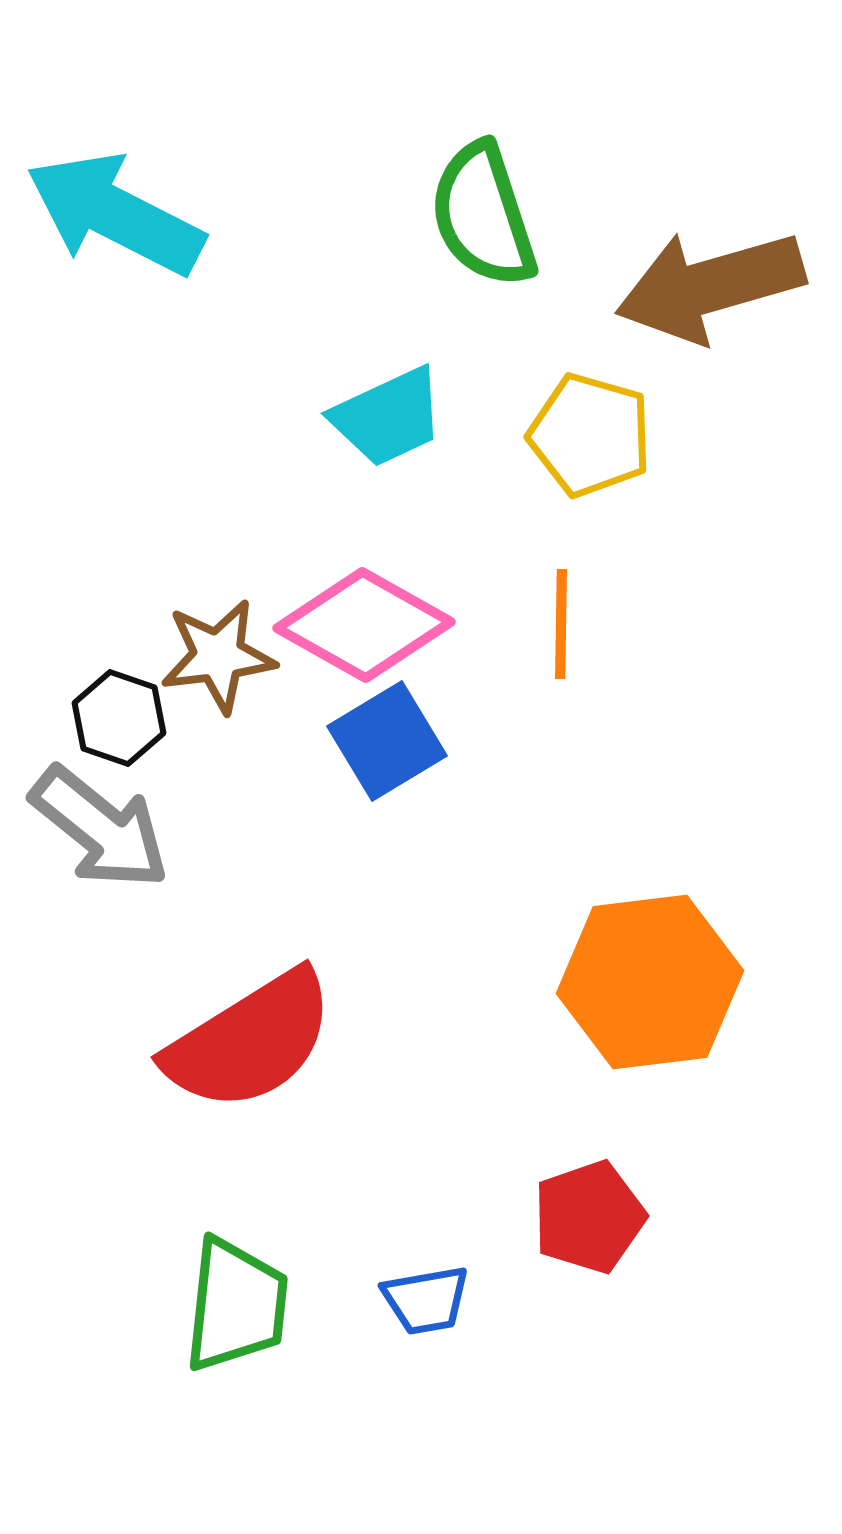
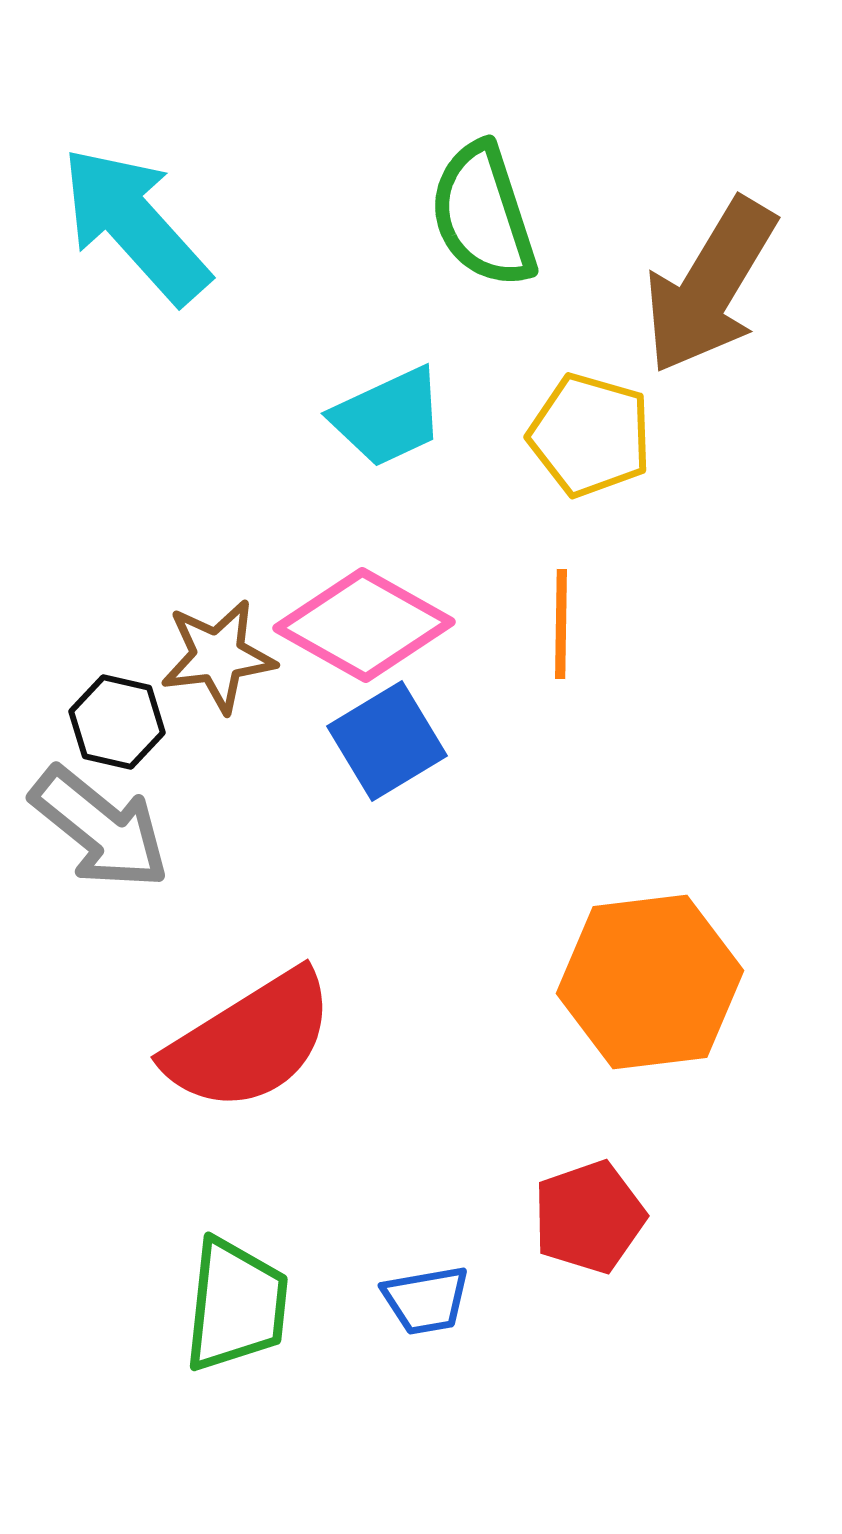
cyan arrow: moved 20 px right, 11 px down; rotated 21 degrees clockwise
brown arrow: rotated 43 degrees counterclockwise
black hexagon: moved 2 px left, 4 px down; rotated 6 degrees counterclockwise
